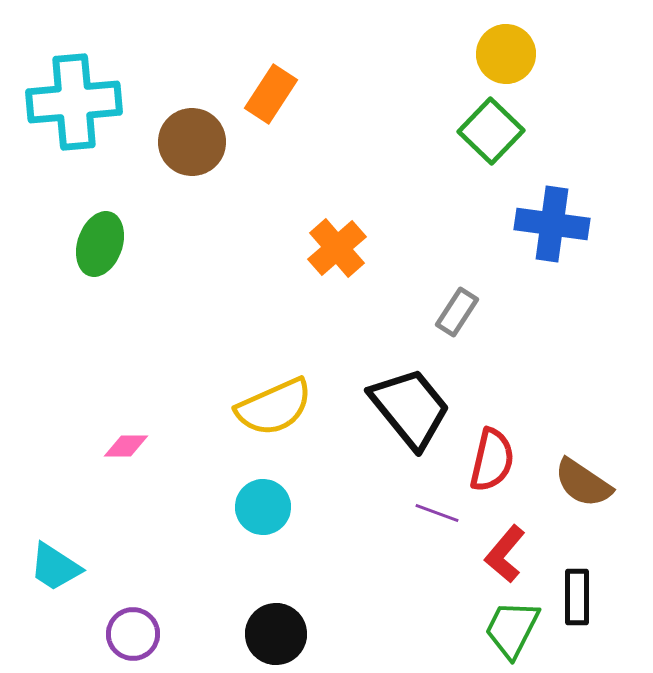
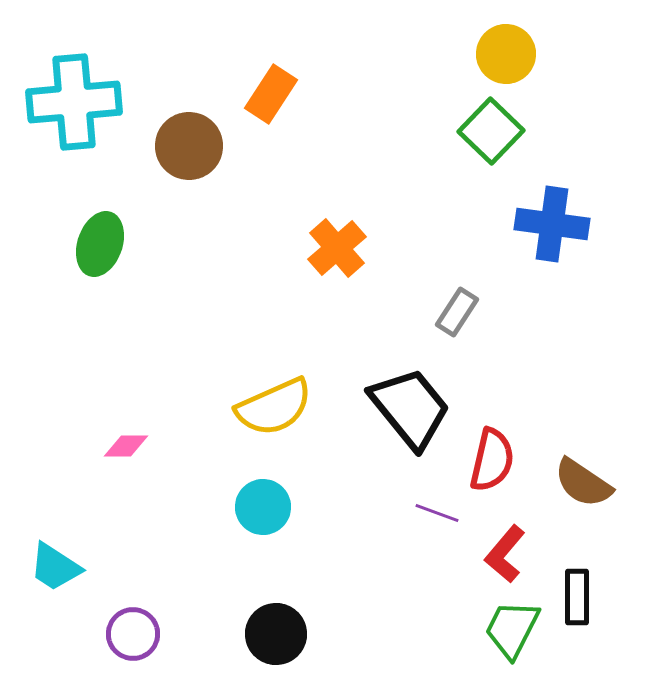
brown circle: moved 3 px left, 4 px down
